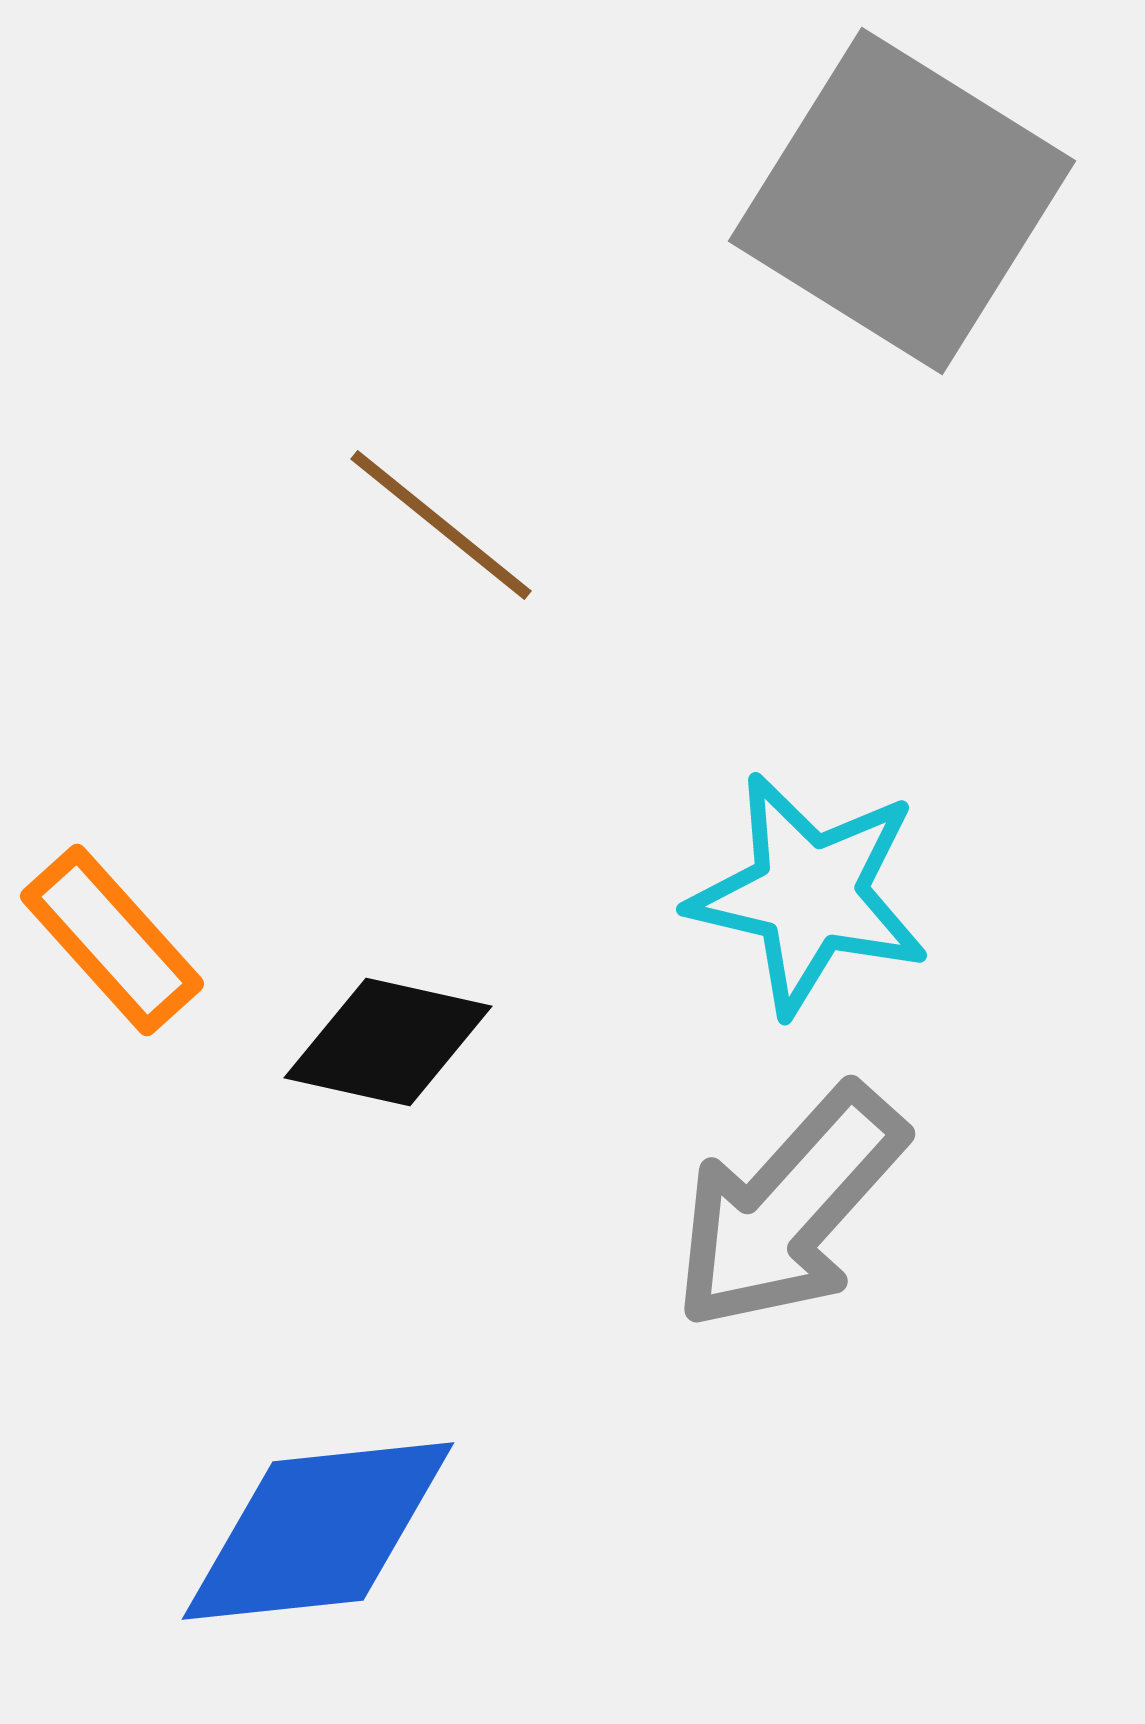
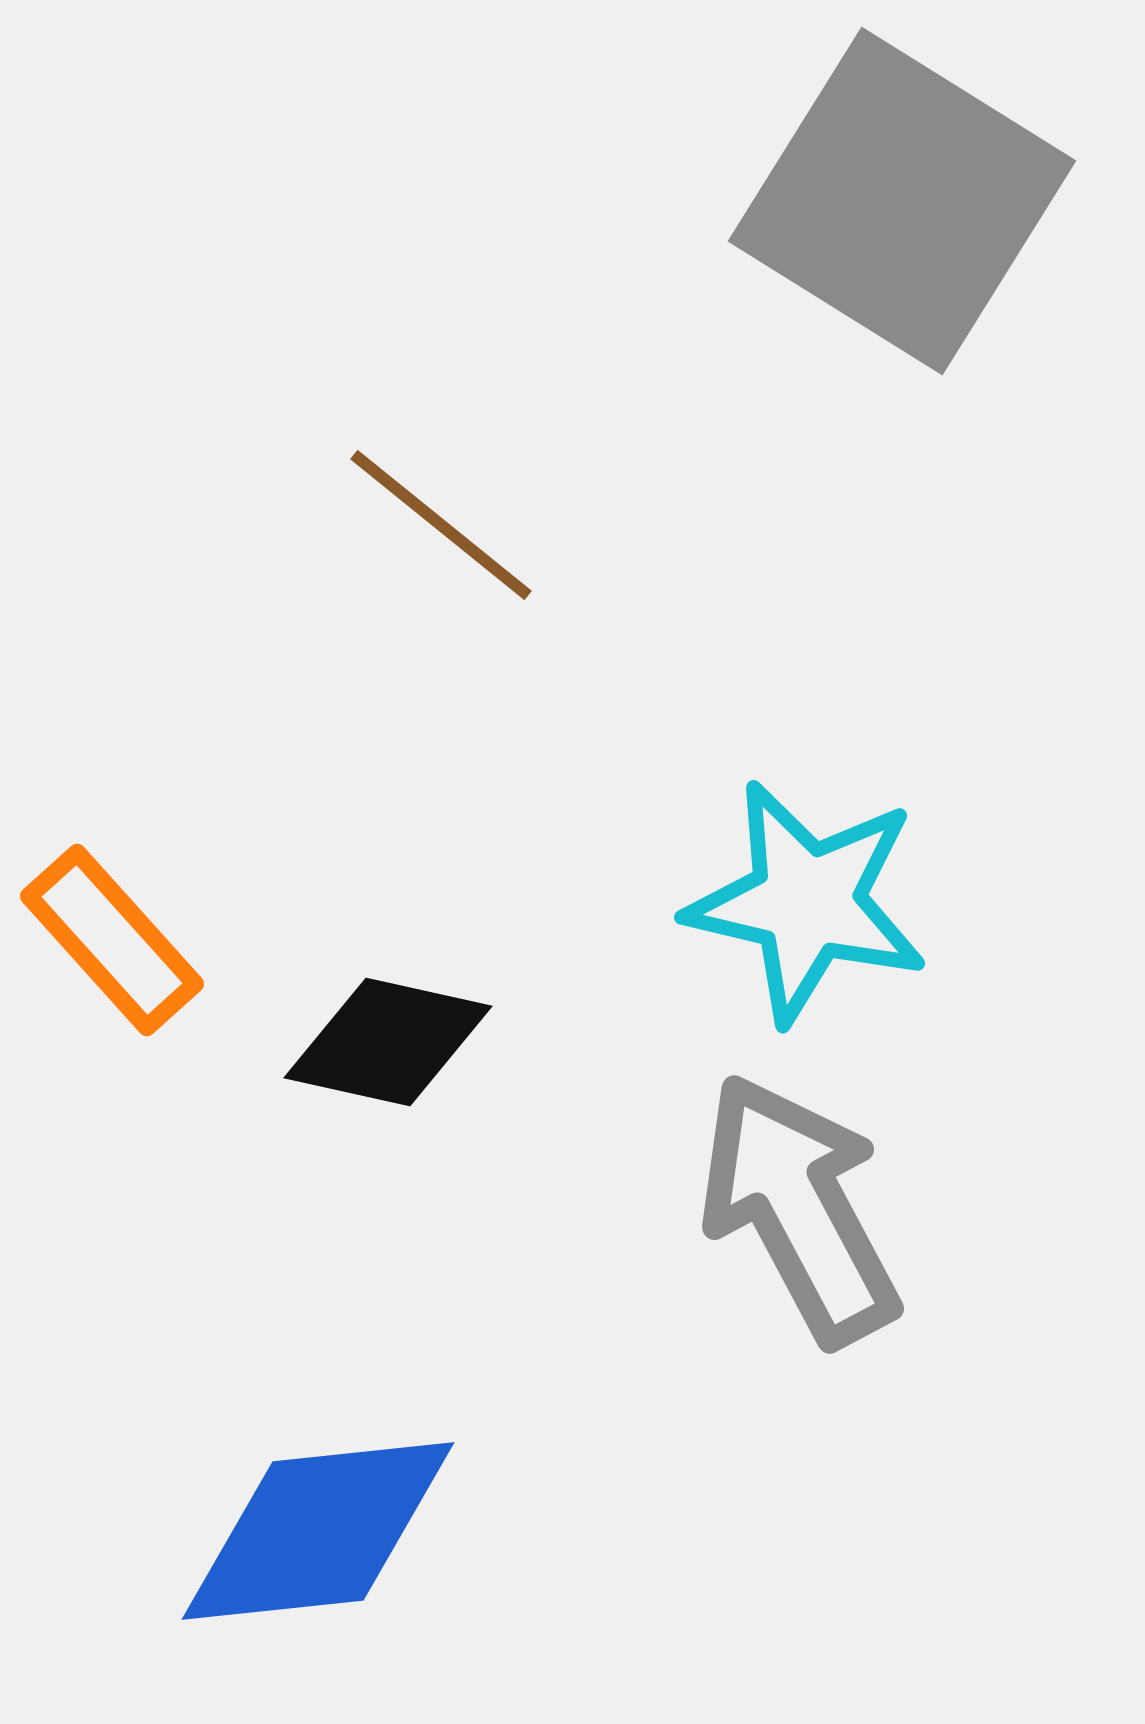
cyan star: moved 2 px left, 8 px down
gray arrow: moved 10 px right, 1 px down; rotated 110 degrees clockwise
